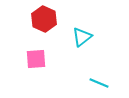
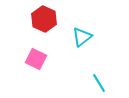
pink square: rotated 30 degrees clockwise
cyan line: rotated 36 degrees clockwise
